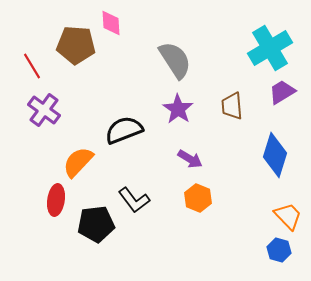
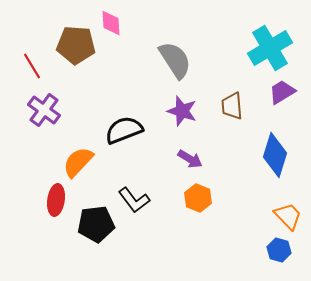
purple star: moved 4 px right, 2 px down; rotated 16 degrees counterclockwise
